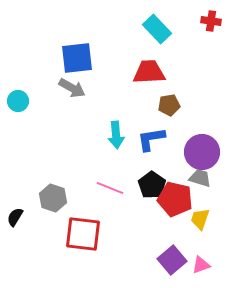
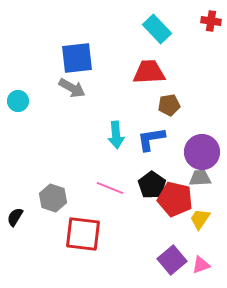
gray trapezoid: rotated 20 degrees counterclockwise
yellow trapezoid: rotated 15 degrees clockwise
